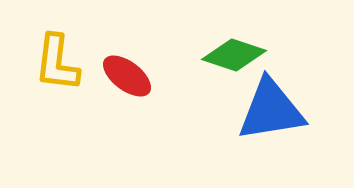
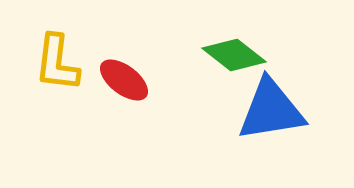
green diamond: rotated 20 degrees clockwise
red ellipse: moved 3 px left, 4 px down
